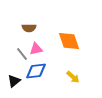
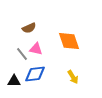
brown semicircle: rotated 24 degrees counterclockwise
pink triangle: rotated 24 degrees clockwise
blue diamond: moved 1 px left, 3 px down
yellow arrow: rotated 16 degrees clockwise
black triangle: rotated 40 degrees clockwise
